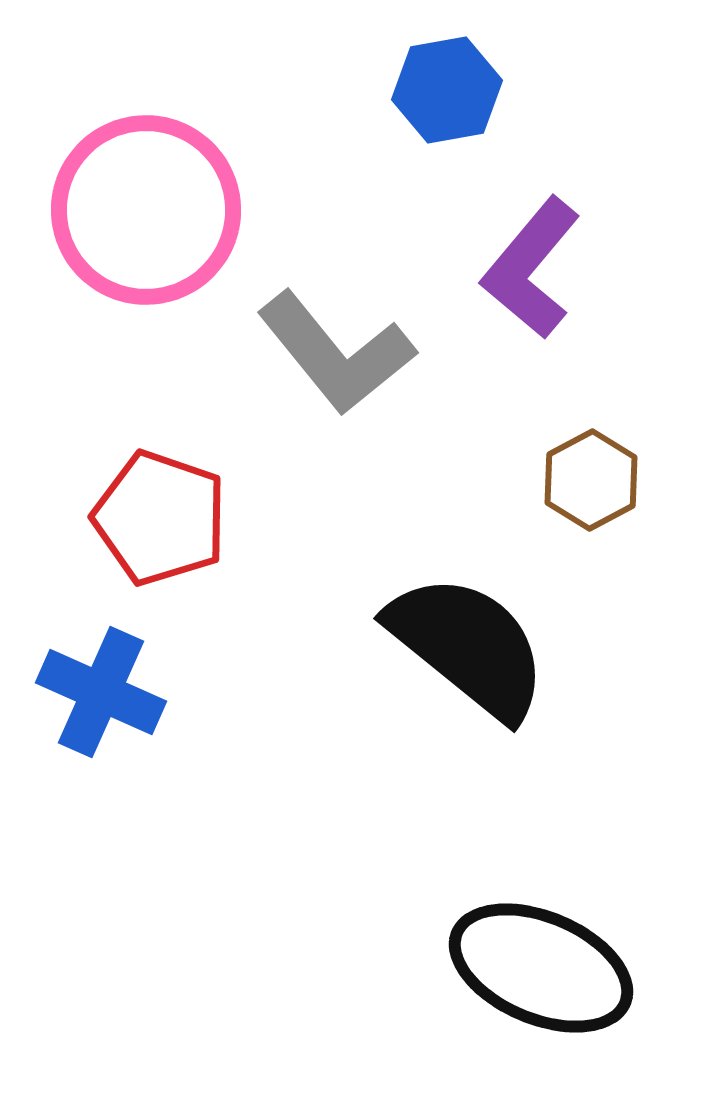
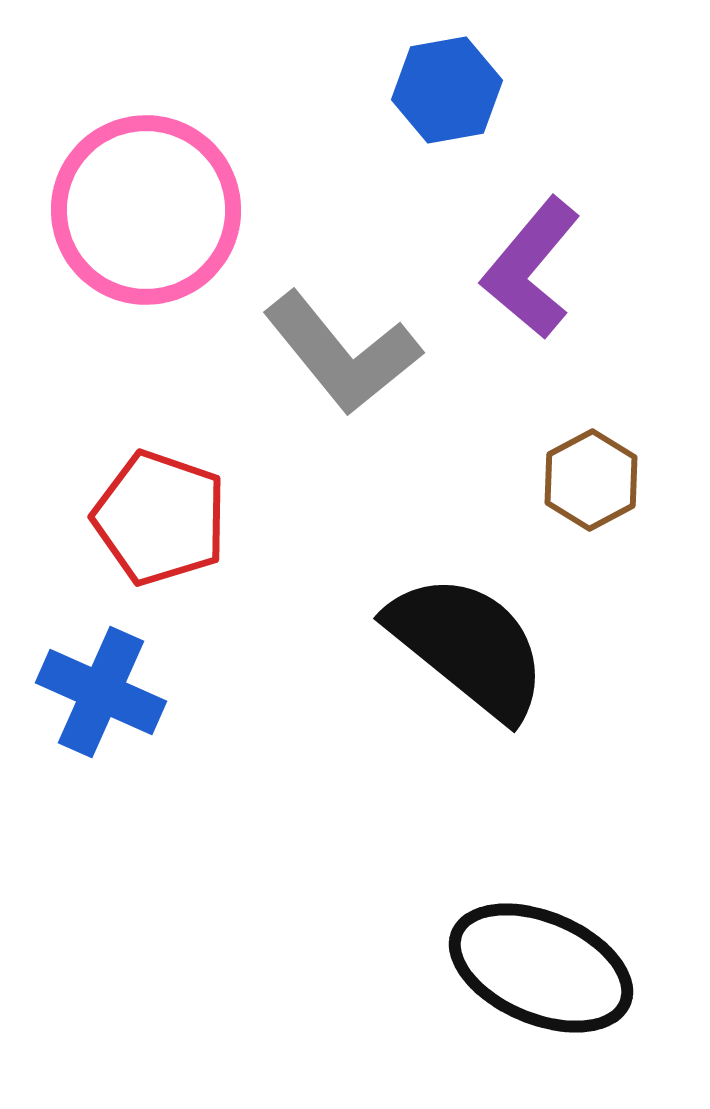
gray L-shape: moved 6 px right
